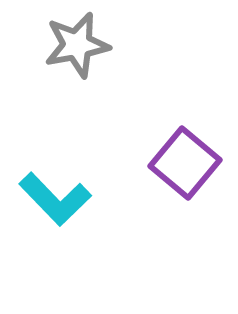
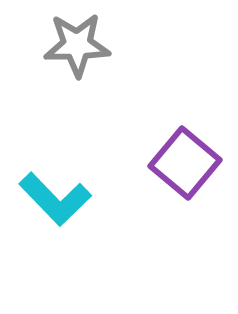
gray star: rotated 10 degrees clockwise
